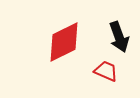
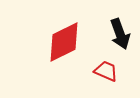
black arrow: moved 1 px right, 3 px up
